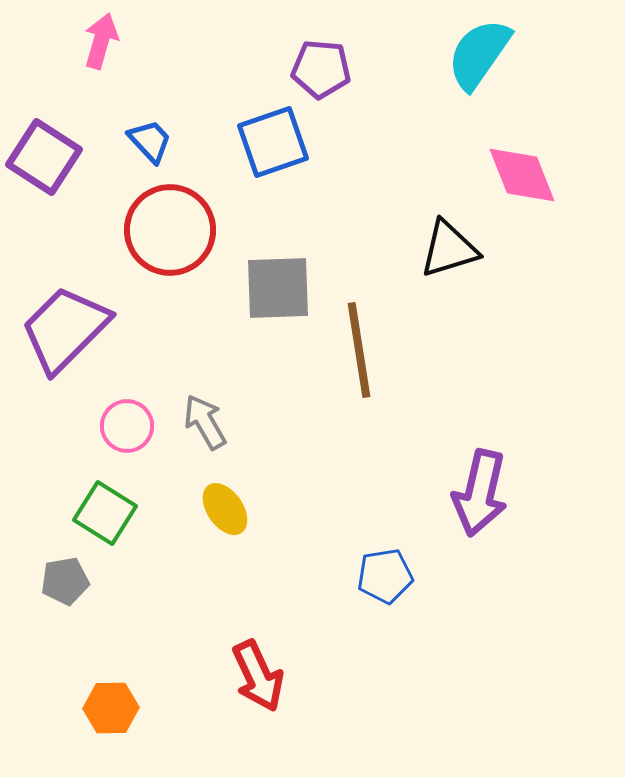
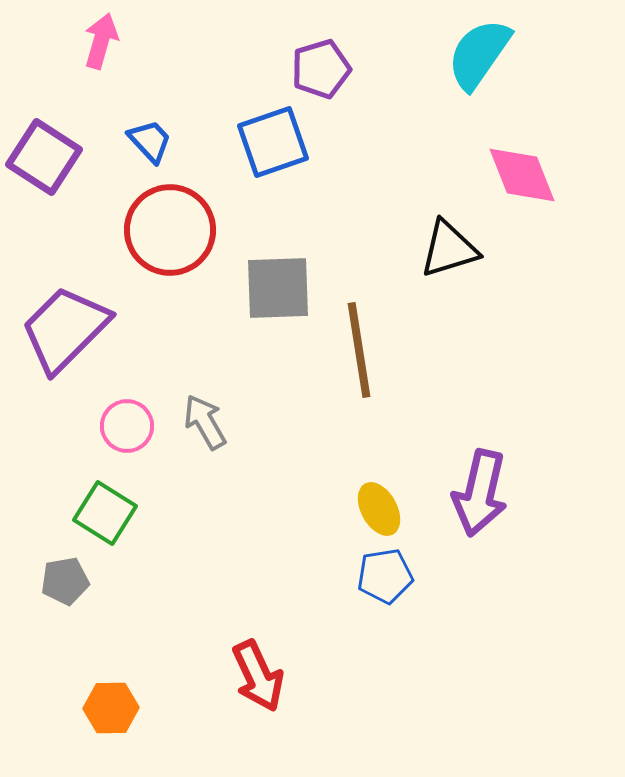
purple pentagon: rotated 22 degrees counterclockwise
yellow ellipse: moved 154 px right; rotated 6 degrees clockwise
